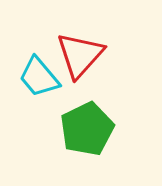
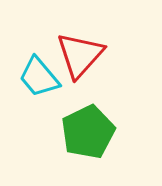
green pentagon: moved 1 px right, 3 px down
